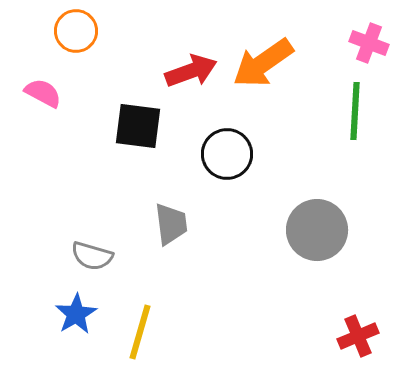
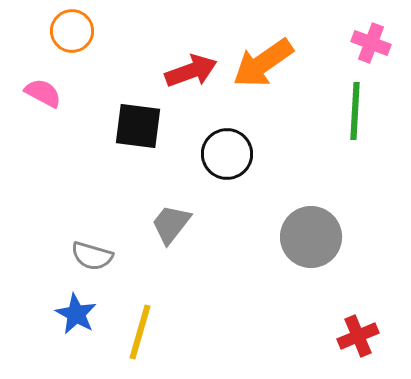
orange circle: moved 4 px left
pink cross: moved 2 px right
gray trapezoid: rotated 135 degrees counterclockwise
gray circle: moved 6 px left, 7 px down
blue star: rotated 12 degrees counterclockwise
